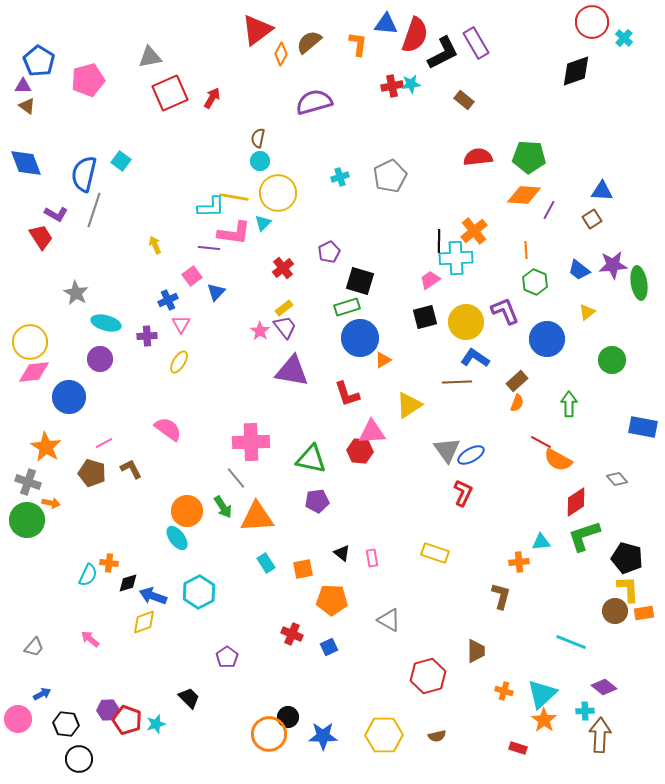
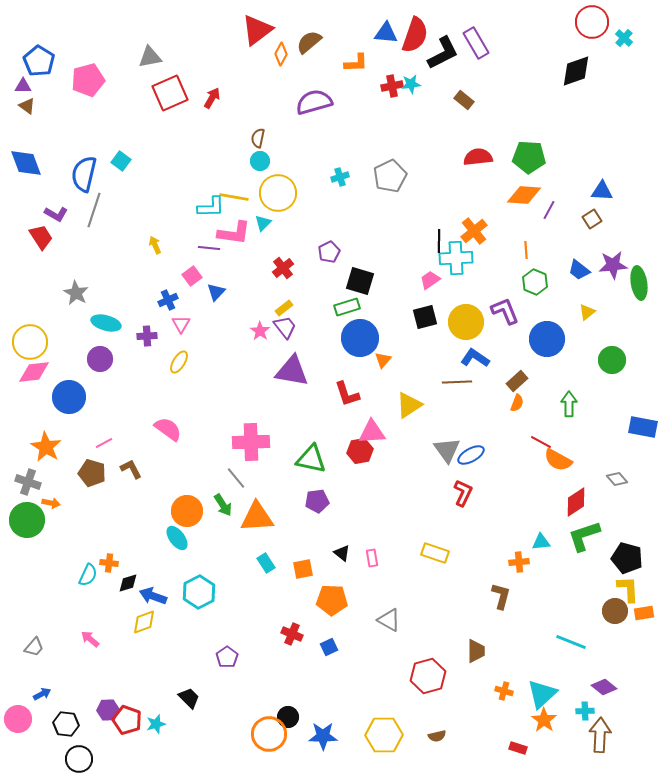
blue triangle at (386, 24): moved 9 px down
orange L-shape at (358, 44): moved 2 px left, 19 px down; rotated 80 degrees clockwise
orange triangle at (383, 360): rotated 18 degrees counterclockwise
red hexagon at (360, 451): rotated 15 degrees counterclockwise
green arrow at (223, 507): moved 2 px up
